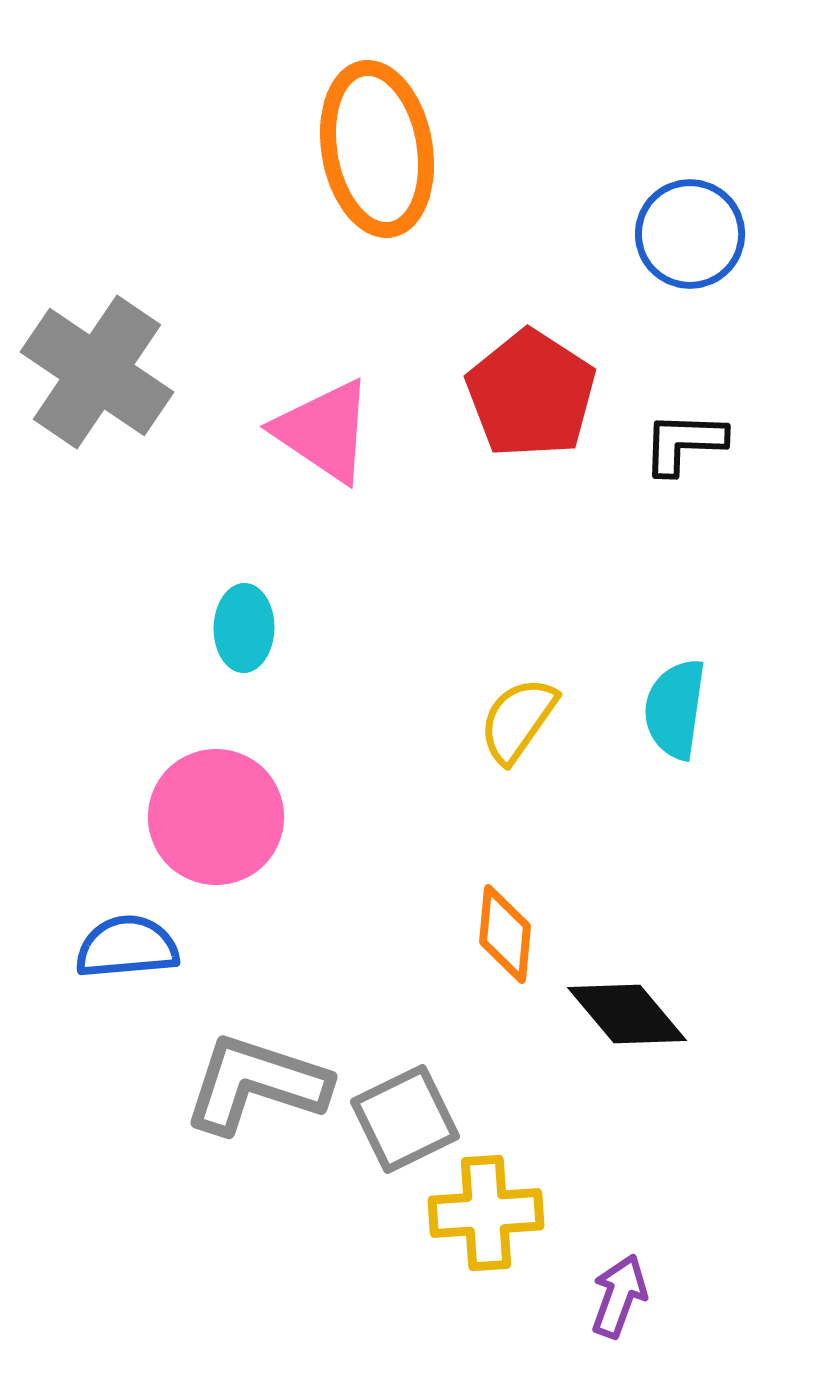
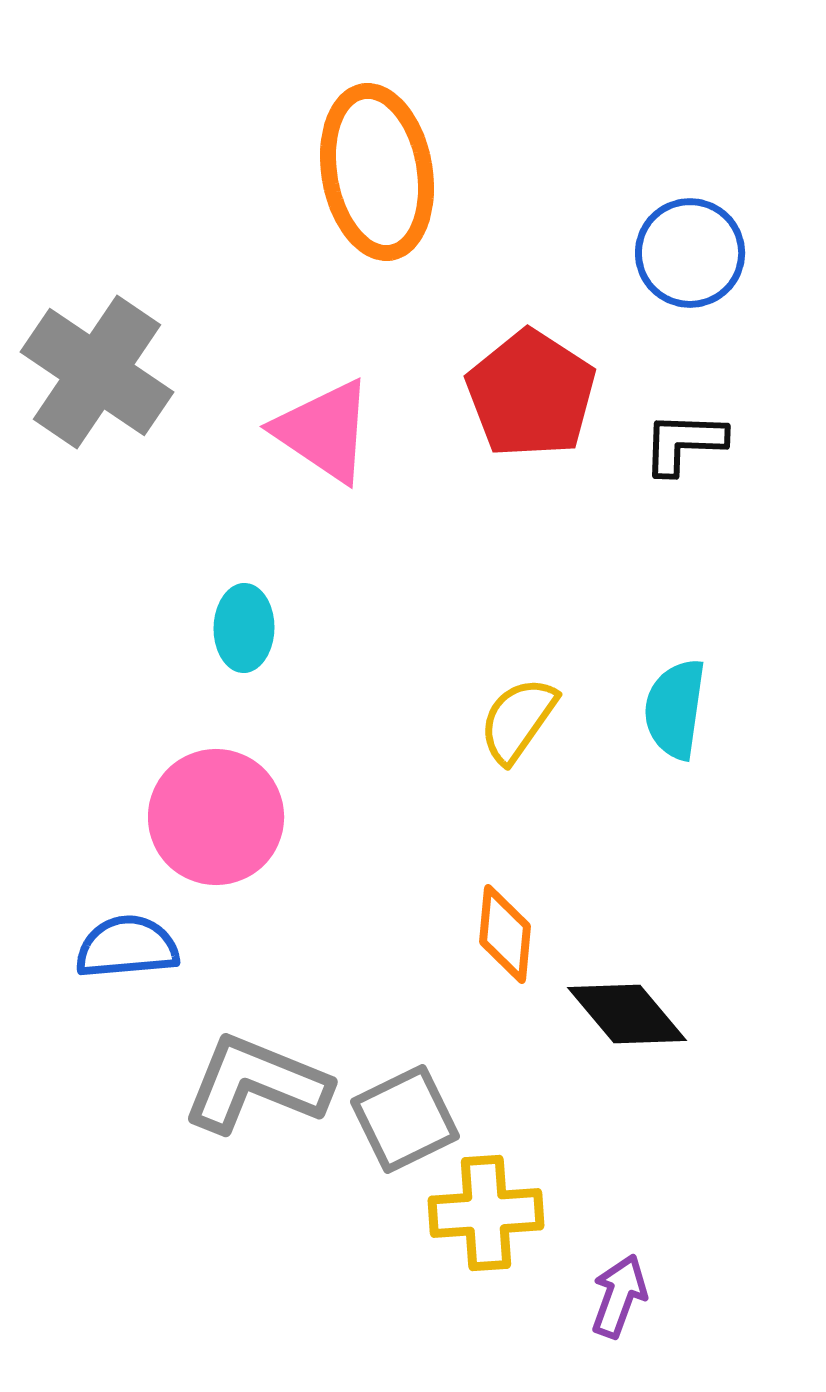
orange ellipse: moved 23 px down
blue circle: moved 19 px down
gray L-shape: rotated 4 degrees clockwise
